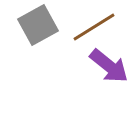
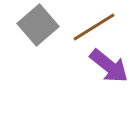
gray square: rotated 12 degrees counterclockwise
